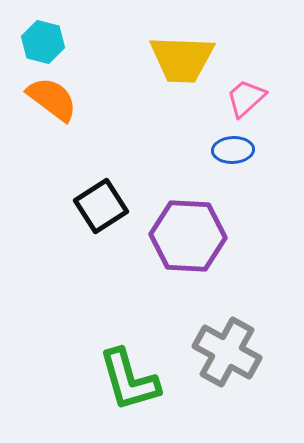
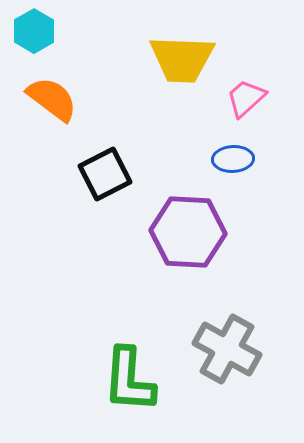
cyan hexagon: moved 9 px left, 11 px up; rotated 15 degrees clockwise
blue ellipse: moved 9 px down
black square: moved 4 px right, 32 px up; rotated 6 degrees clockwise
purple hexagon: moved 4 px up
gray cross: moved 3 px up
green L-shape: rotated 20 degrees clockwise
